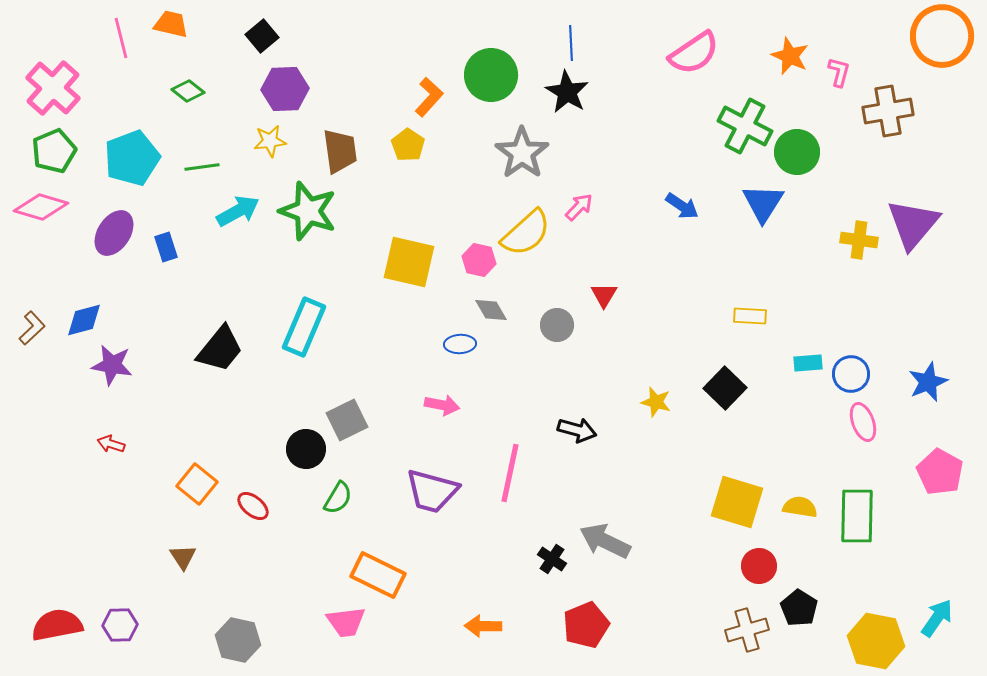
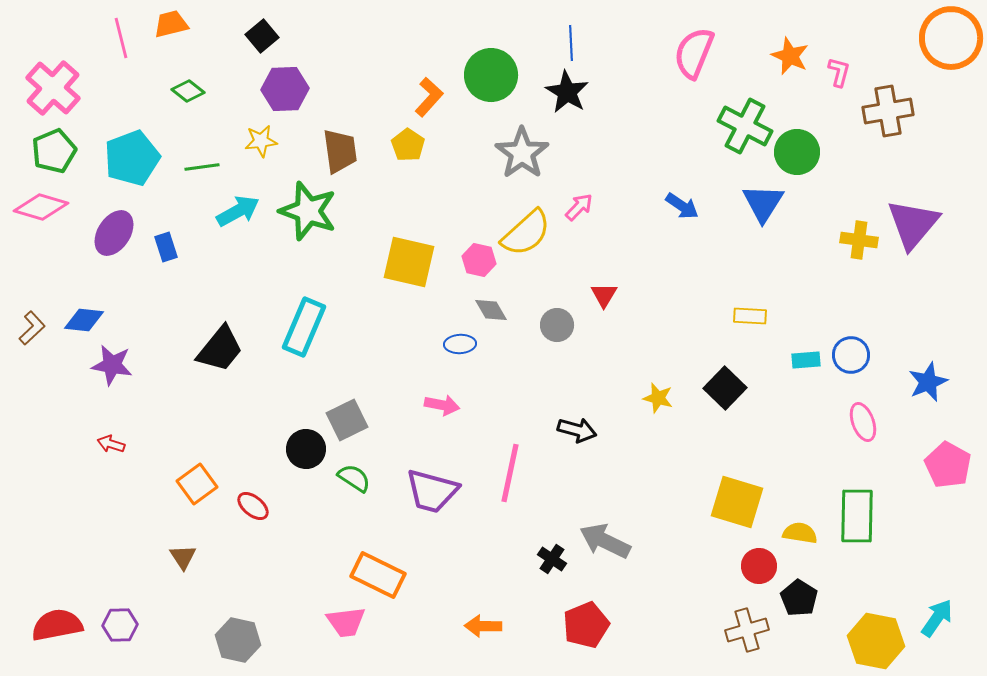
orange trapezoid at (171, 24): rotated 27 degrees counterclockwise
orange circle at (942, 36): moved 9 px right, 2 px down
pink semicircle at (694, 53): rotated 146 degrees clockwise
yellow star at (270, 141): moved 9 px left
blue diamond at (84, 320): rotated 21 degrees clockwise
cyan rectangle at (808, 363): moved 2 px left, 3 px up
blue circle at (851, 374): moved 19 px up
yellow star at (656, 402): moved 2 px right, 4 px up
pink pentagon at (940, 472): moved 8 px right, 7 px up
orange square at (197, 484): rotated 15 degrees clockwise
green semicircle at (338, 498): moved 16 px right, 20 px up; rotated 88 degrees counterclockwise
yellow semicircle at (800, 507): moved 26 px down
black pentagon at (799, 608): moved 10 px up
